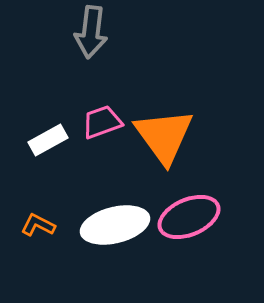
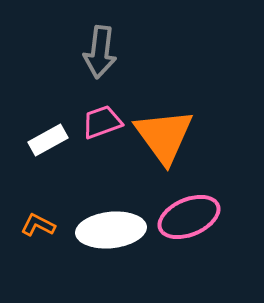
gray arrow: moved 9 px right, 20 px down
white ellipse: moved 4 px left, 5 px down; rotated 8 degrees clockwise
